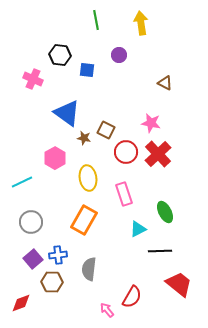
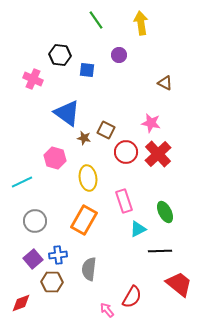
green line: rotated 24 degrees counterclockwise
pink hexagon: rotated 15 degrees counterclockwise
pink rectangle: moved 7 px down
gray circle: moved 4 px right, 1 px up
